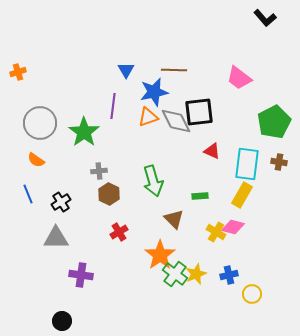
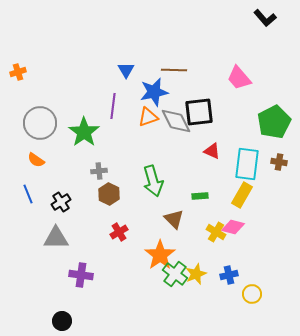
pink trapezoid: rotated 12 degrees clockwise
